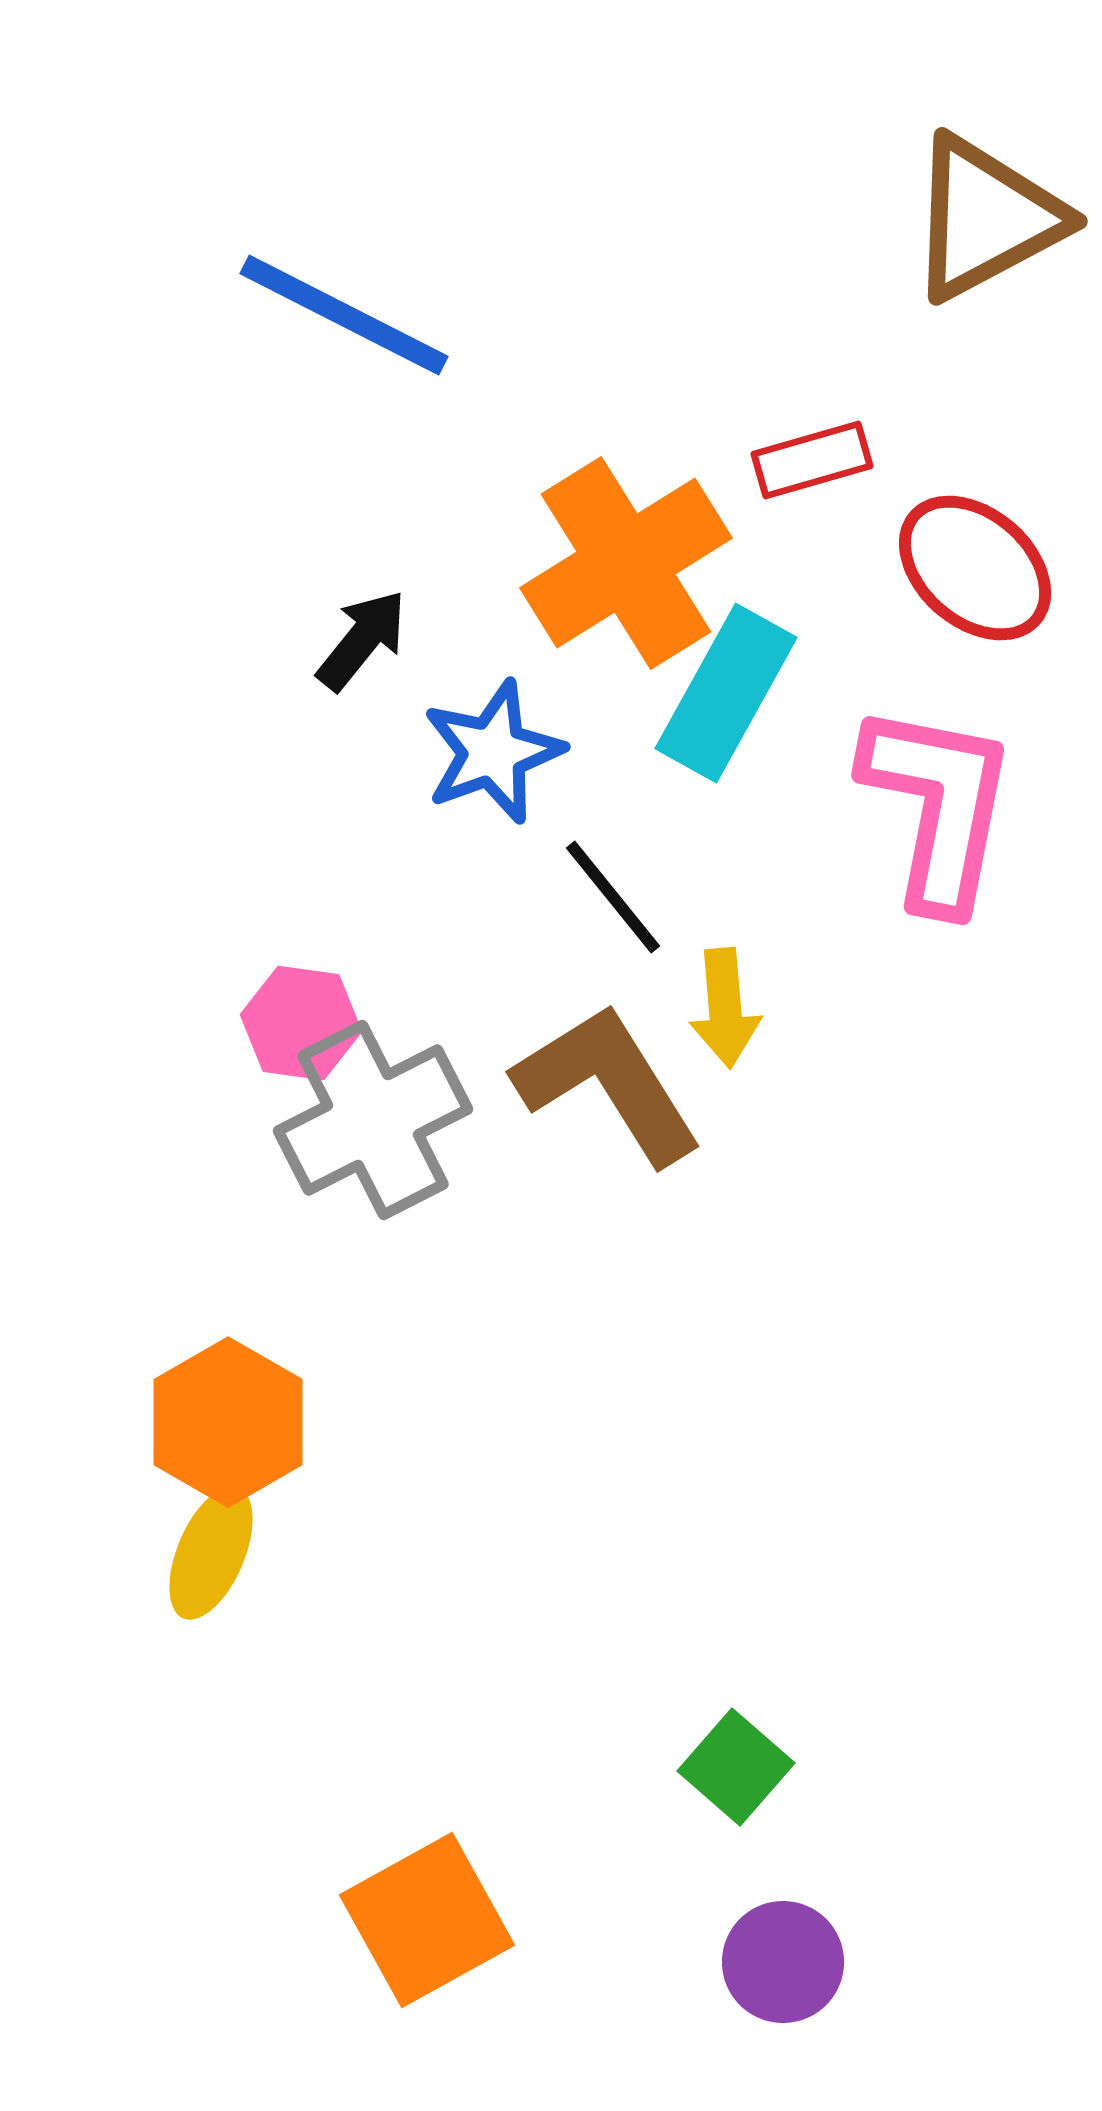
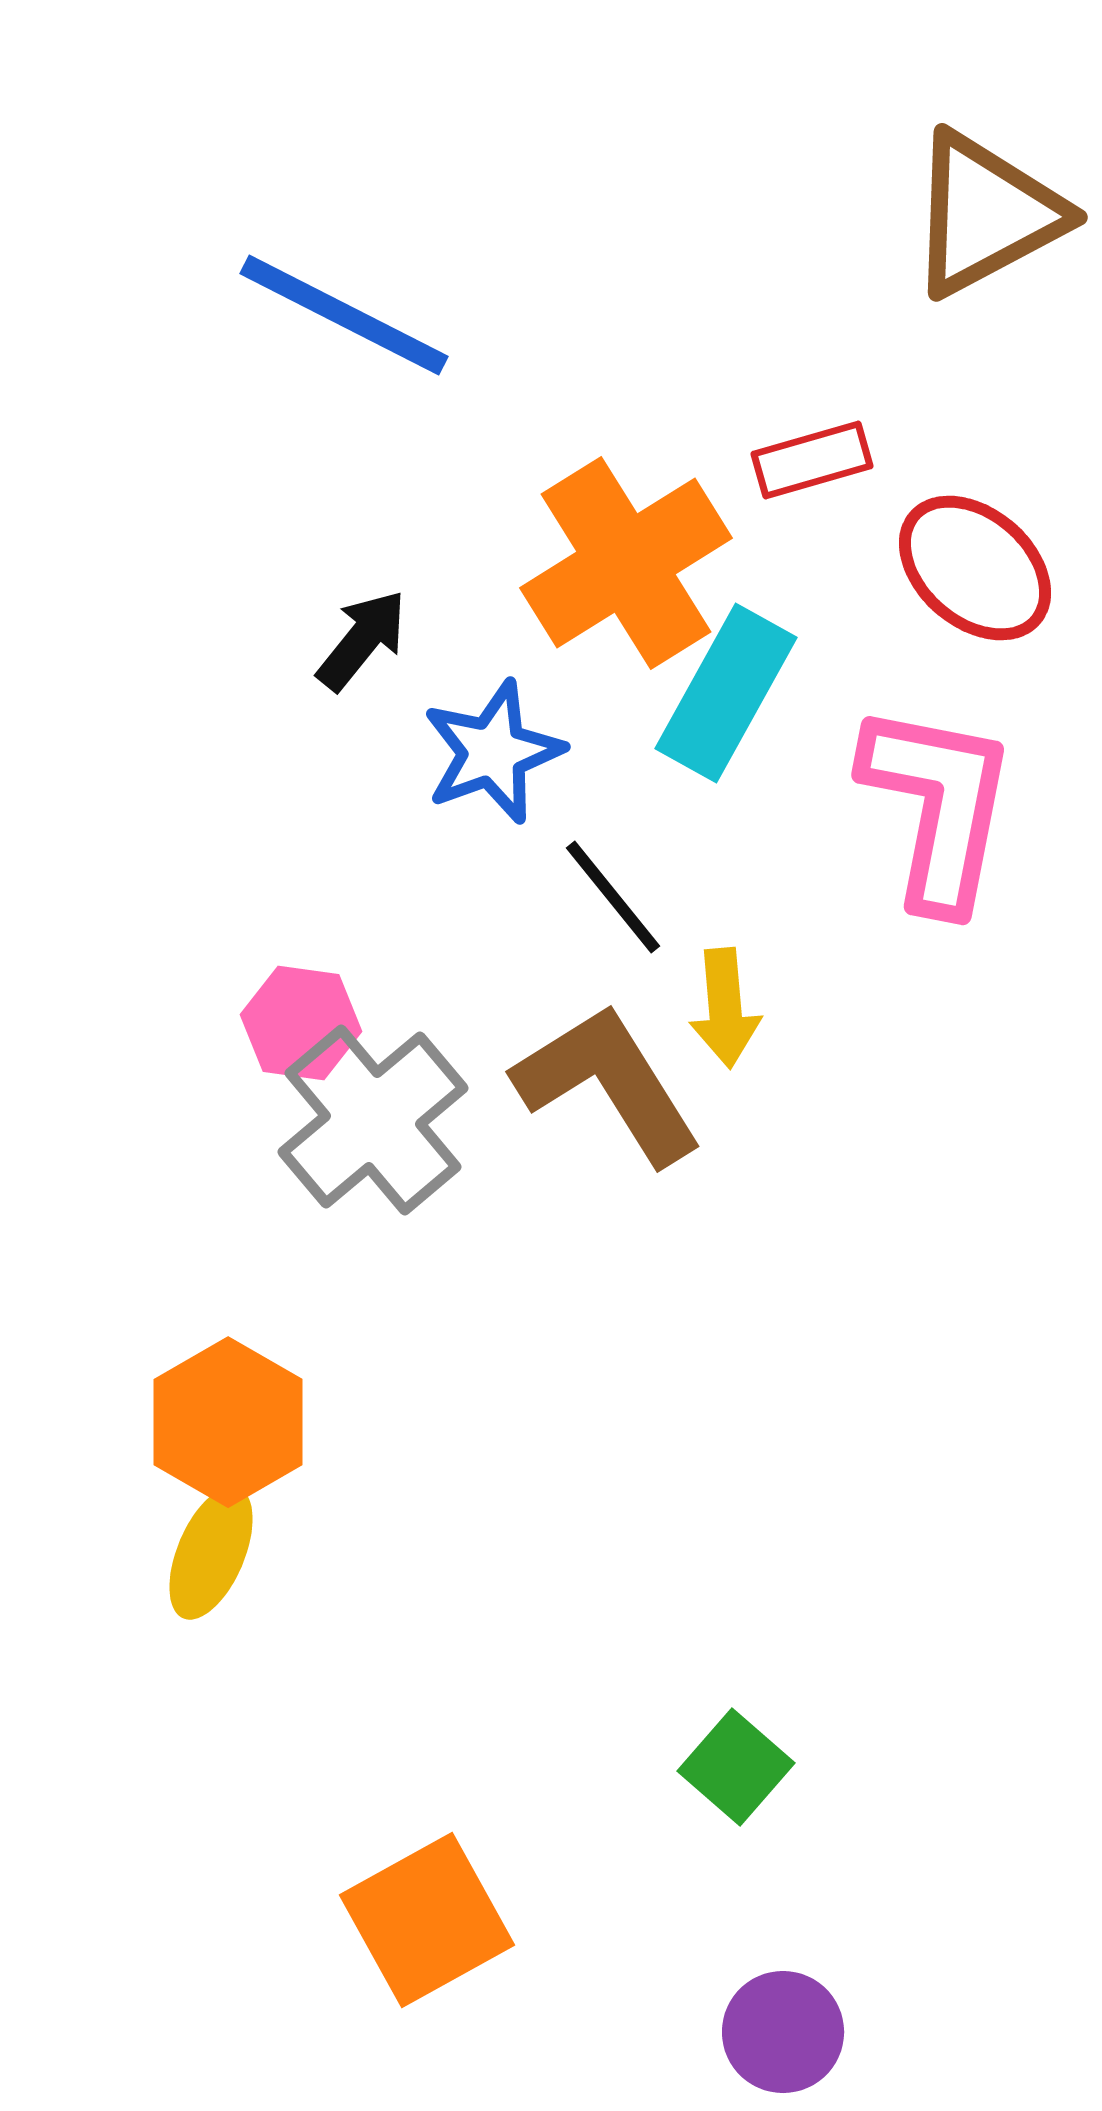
brown triangle: moved 4 px up
gray cross: rotated 13 degrees counterclockwise
purple circle: moved 70 px down
